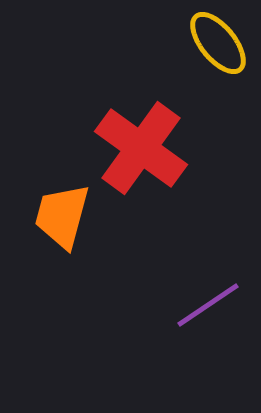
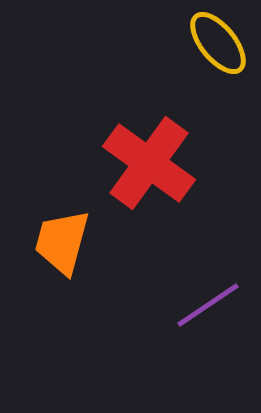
red cross: moved 8 px right, 15 px down
orange trapezoid: moved 26 px down
